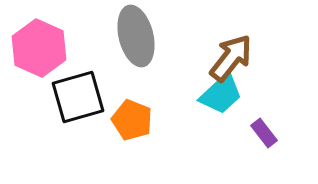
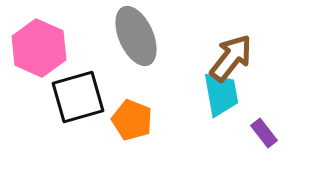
gray ellipse: rotated 10 degrees counterclockwise
cyan trapezoid: rotated 57 degrees counterclockwise
